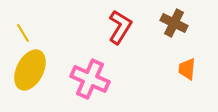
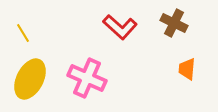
red L-shape: rotated 100 degrees clockwise
yellow ellipse: moved 9 px down
pink cross: moved 3 px left, 1 px up
